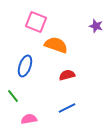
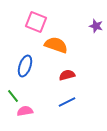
blue line: moved 6 px up
pink semicircle: moved 4 px left, 8 px up
